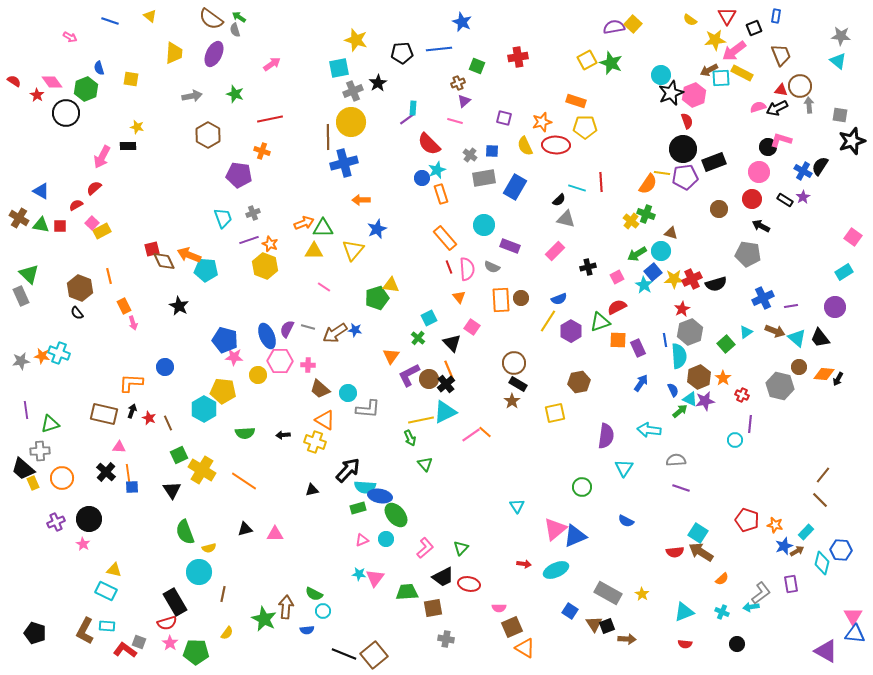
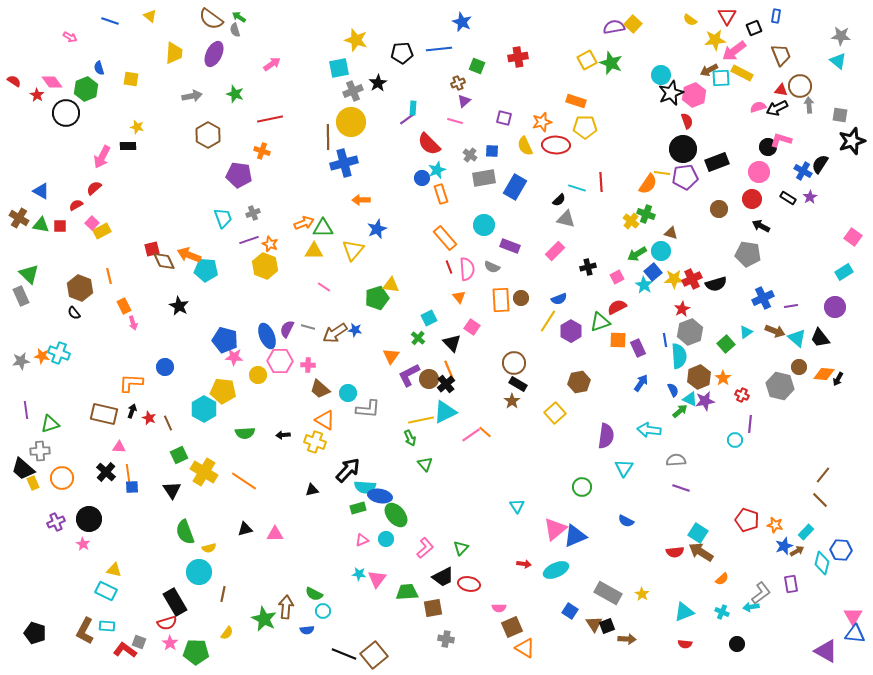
black rectangle at (714, 162): moved 3 px right
black semicircle at (820, 166): moved 2 px up
purple star at (803, 197): moved 7 px right
black rectangle at (785, 200): moved 3 px right, 2 px up
black semicircle at (77, 313): moved 3 px left
yellow square at (555, 413): rotated 30 degrees counterclockwise
yellow cross at (202, 470): moved 2 px right, 2 px down
pink triangle at (375, 578): moved 2 px right, 1 px down
